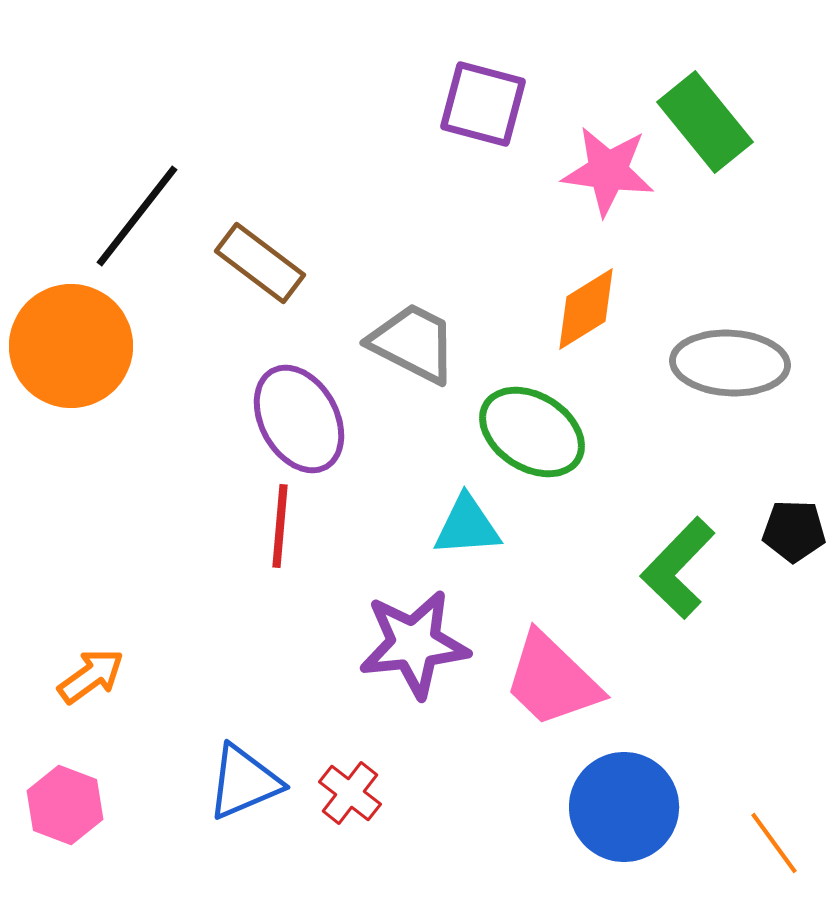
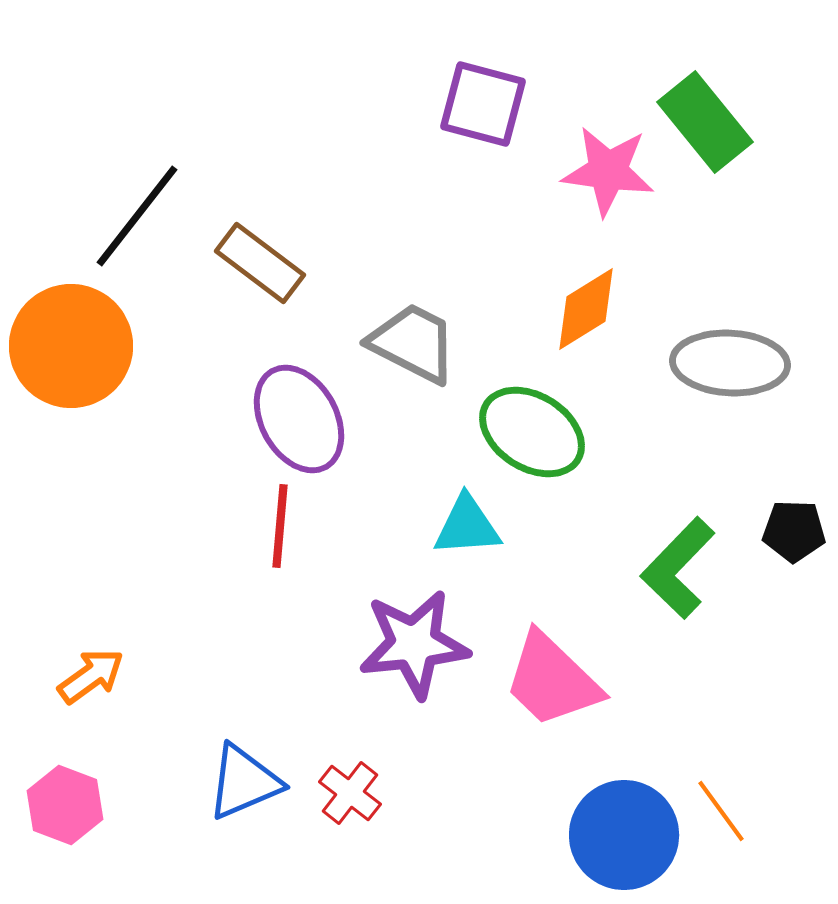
blue circle: moved 28 px down
orange line: moved 53 px left, 32 px up
